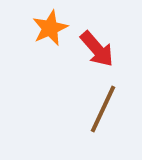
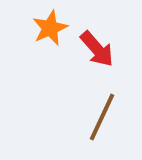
brown line: moved 1 px left, 8 px down
